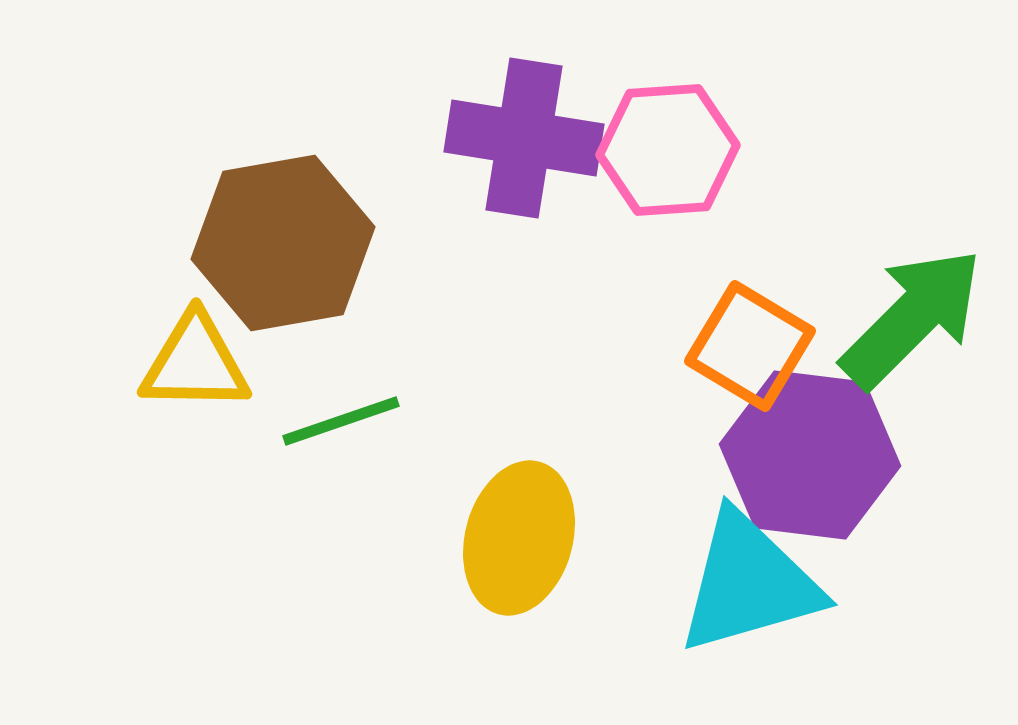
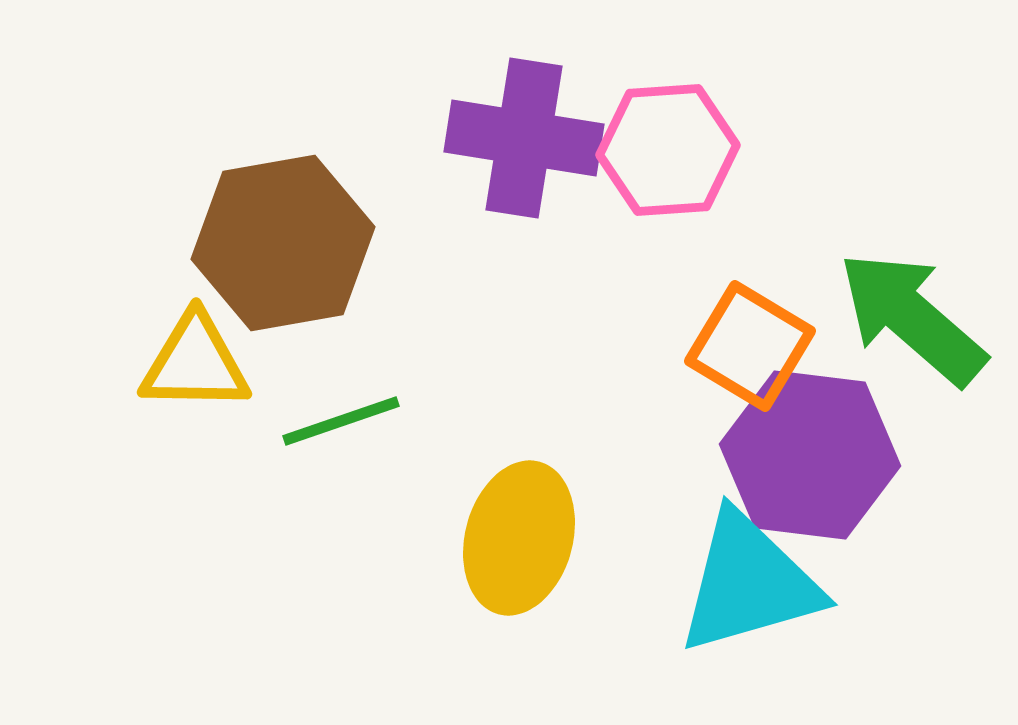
green arrow: rotated 94 degrees counterclockwise
